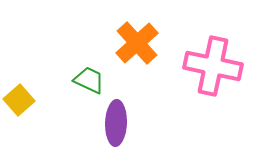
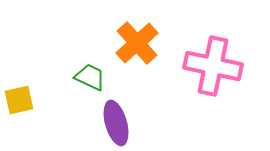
green trapezoid: moved 1 px right, 3 px up
yellow square: rotated 28 degrees clockwise
purple ellipse: rotated 18 degrees counterclockwise
